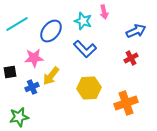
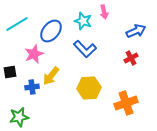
pink star: moved 4 px up; rotated 18 degrees counterclockwise
blue cross: rotated 16 degrees clockwise
